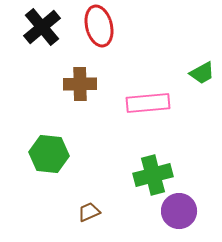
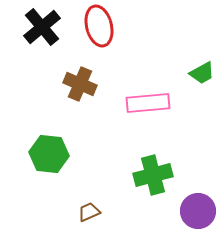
brown cross: rotated 24 degrees clockwise
purple circle: moved 19 px right
